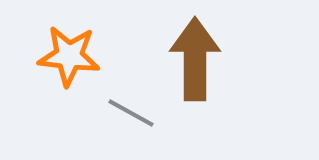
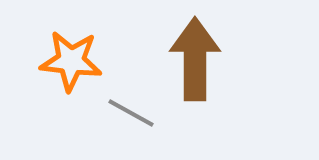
orange star: moved 2 px right, 5 px down
